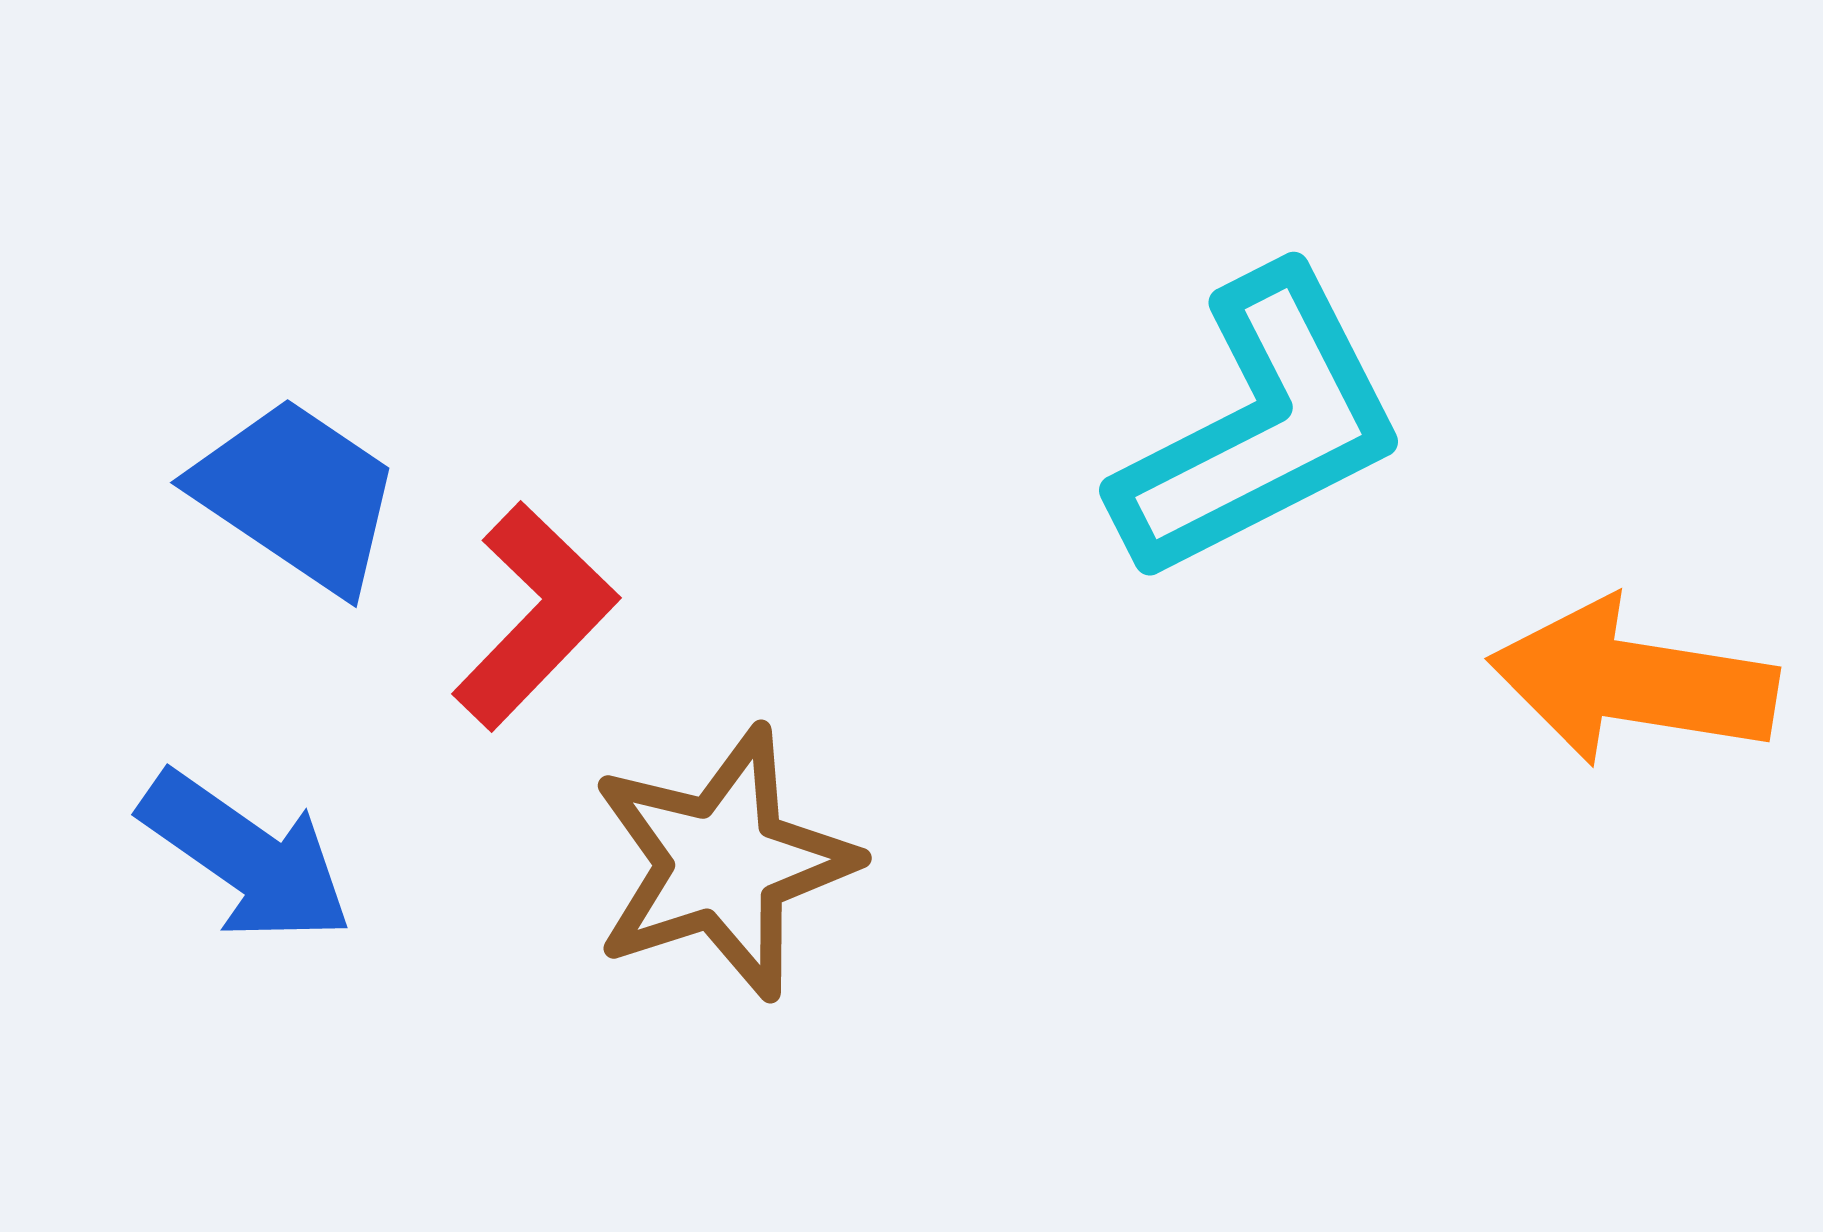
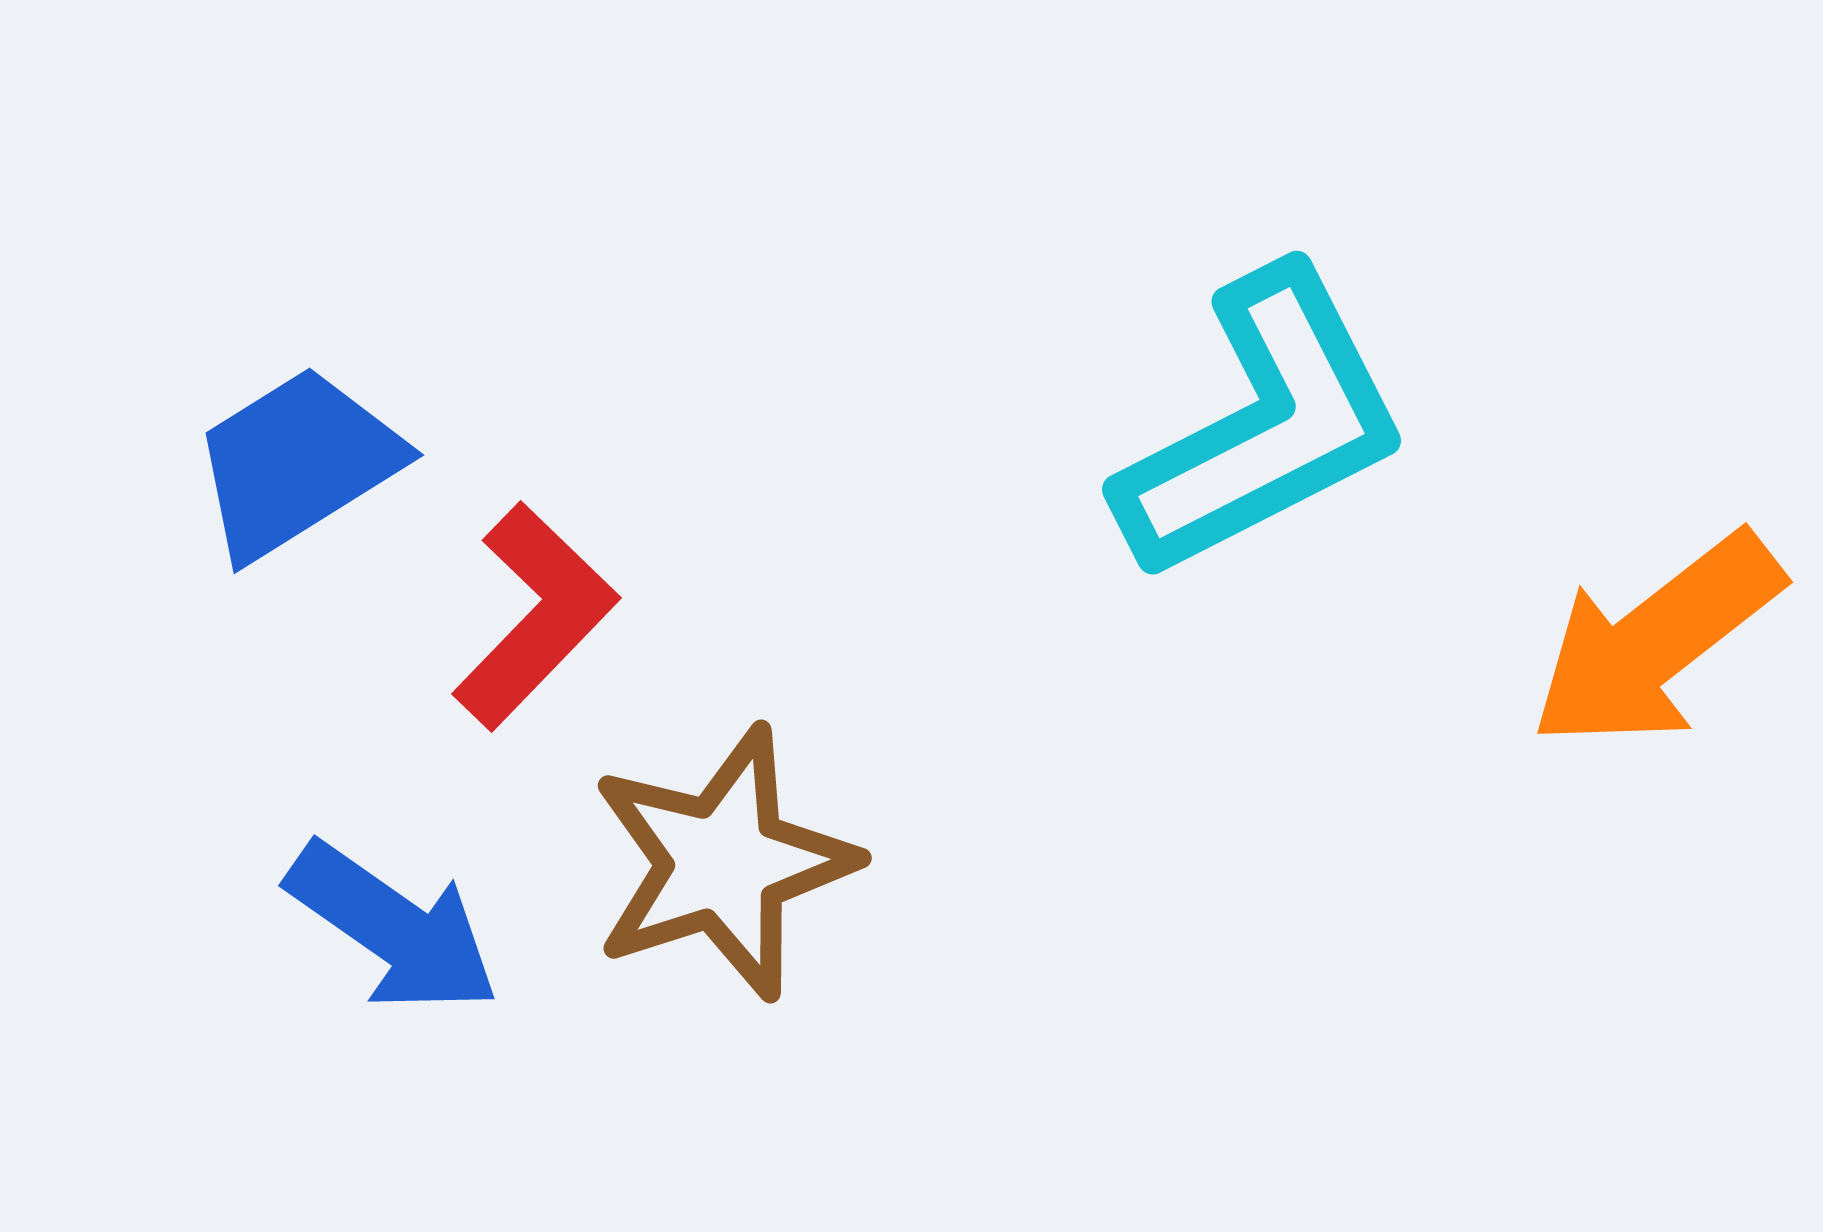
cyan L-shape: moved 3 px right, 1 px up
blue trapezoid: moved 32 px up; rotated 66 degrees counterclockwise
orange arrow: moved 23 px right, 41 px up; rotated 47 degrees counterclockwise
blue arrow: moved 147 px right, 71 px down
